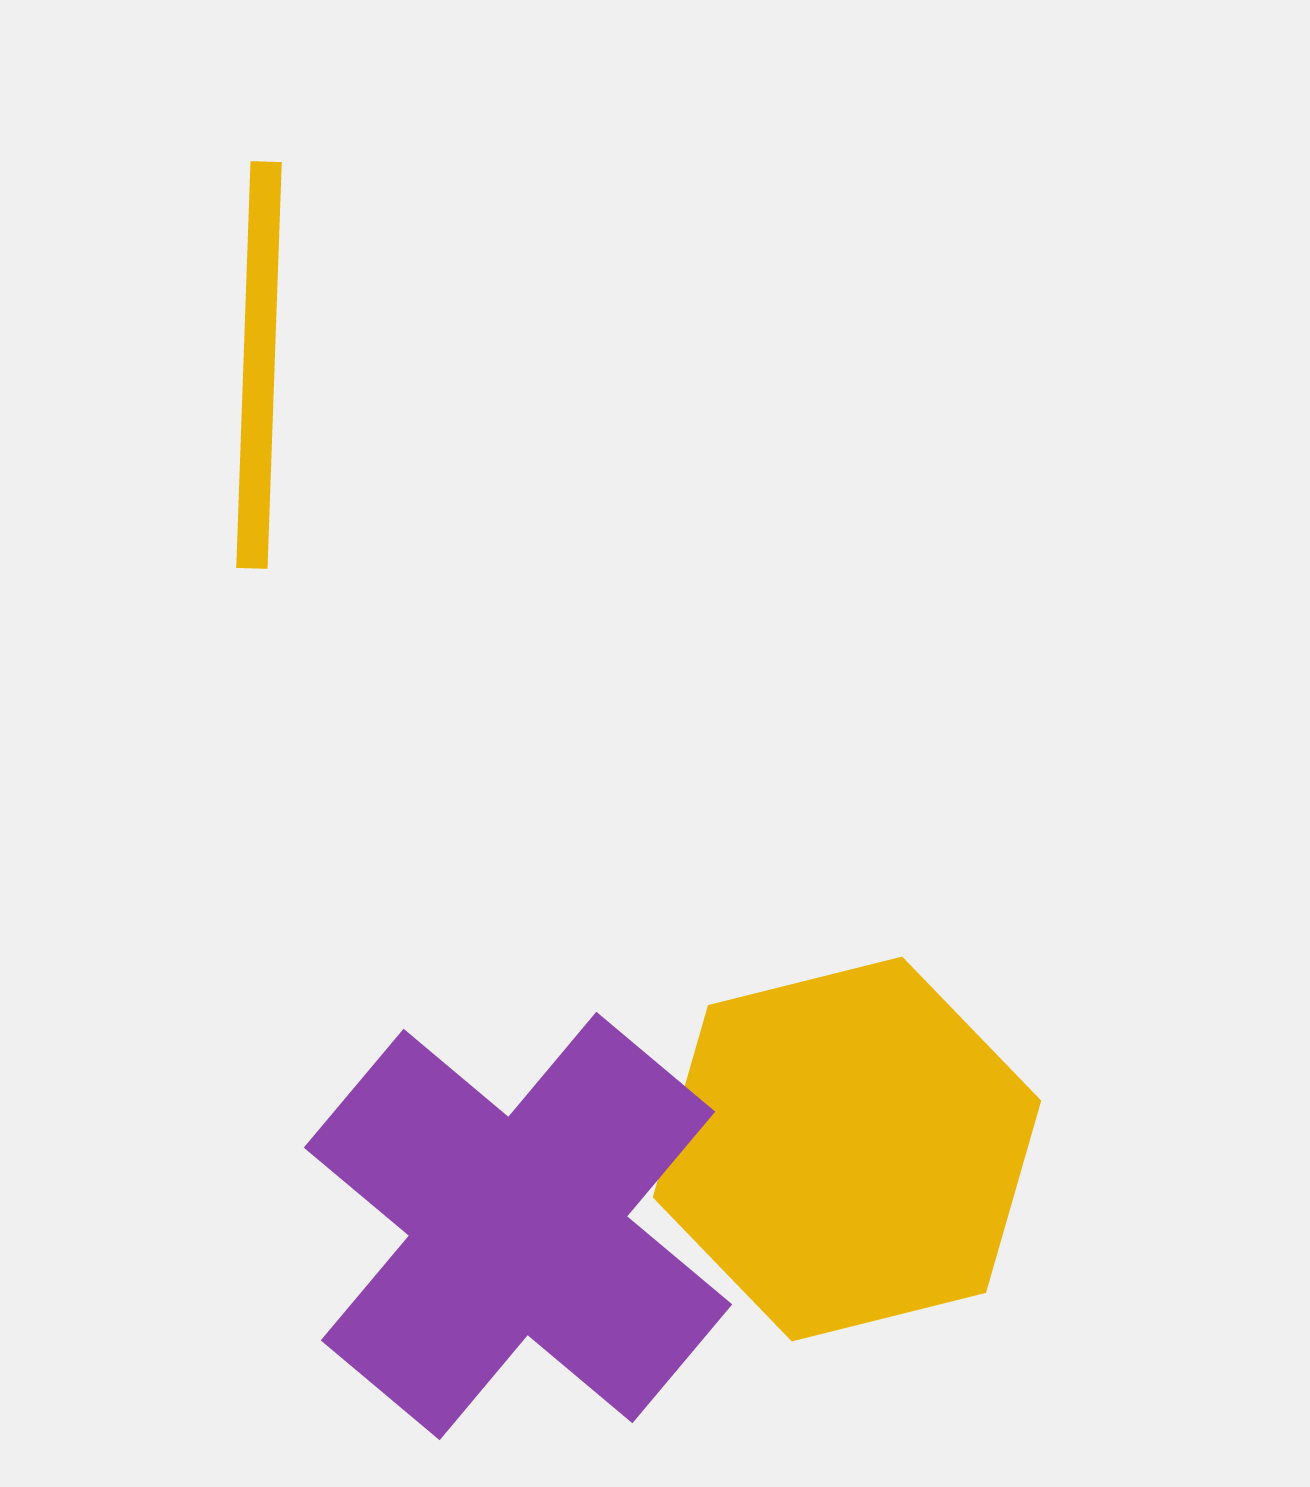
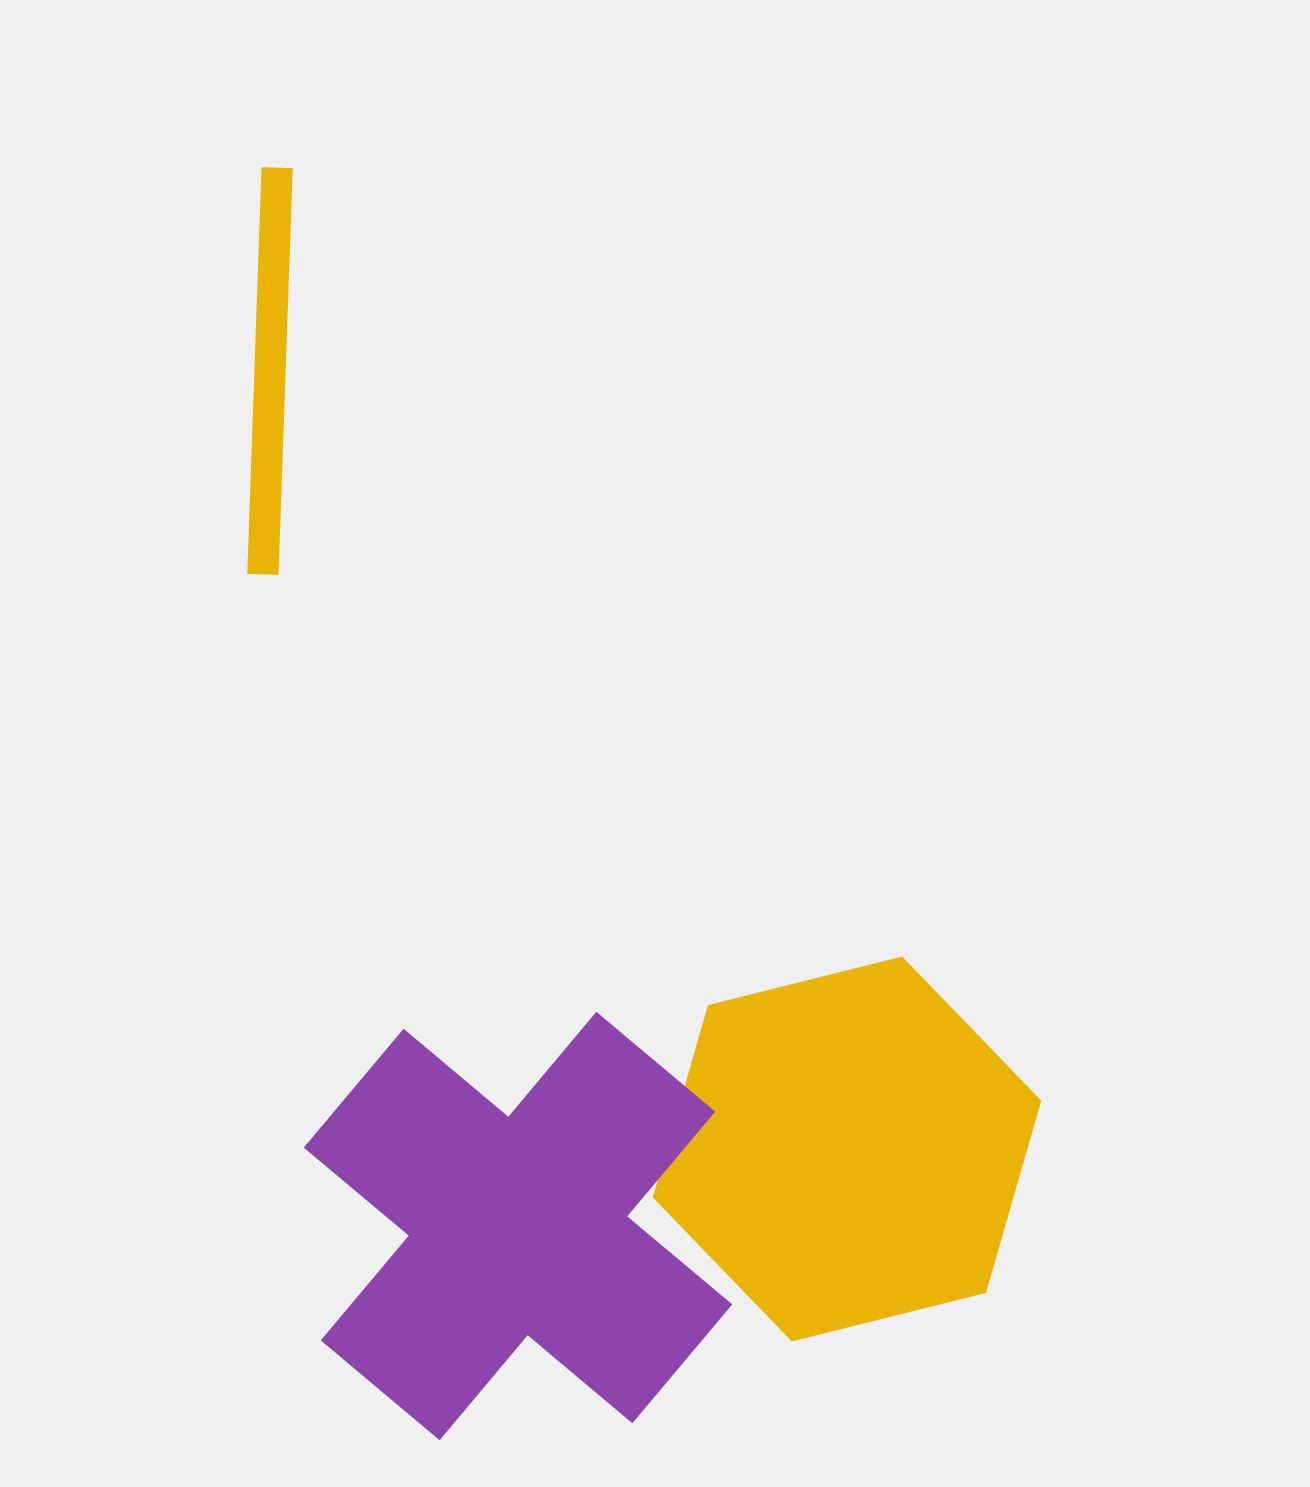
yellow line: moved 11 px right, 6 px down
